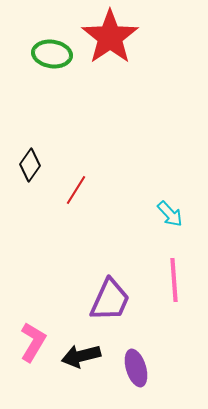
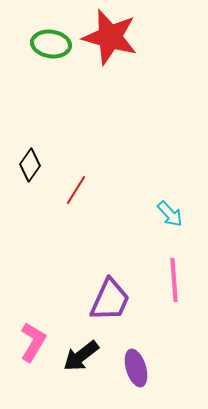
red star: rotated 22 degrees counterclockwise
green ellipse: moved 1 px left, 10 px up
black arrow: rotated 24 degrees counterclockwise
